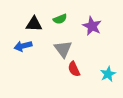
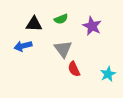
green semicircle: moved 1 px right
